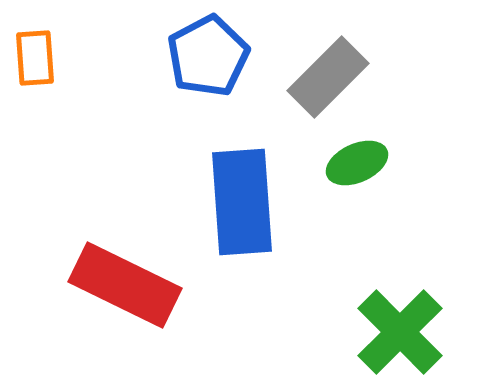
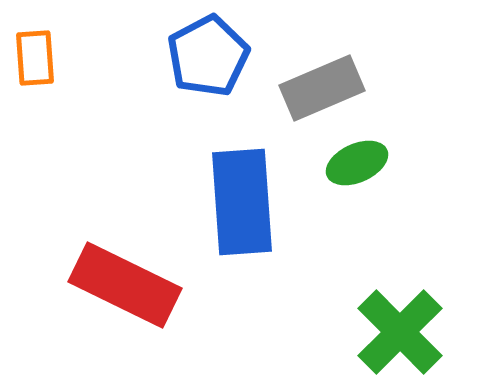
gray rectangle: moved 6 px left, 11 px down; rotated 22 degrees clockwise
